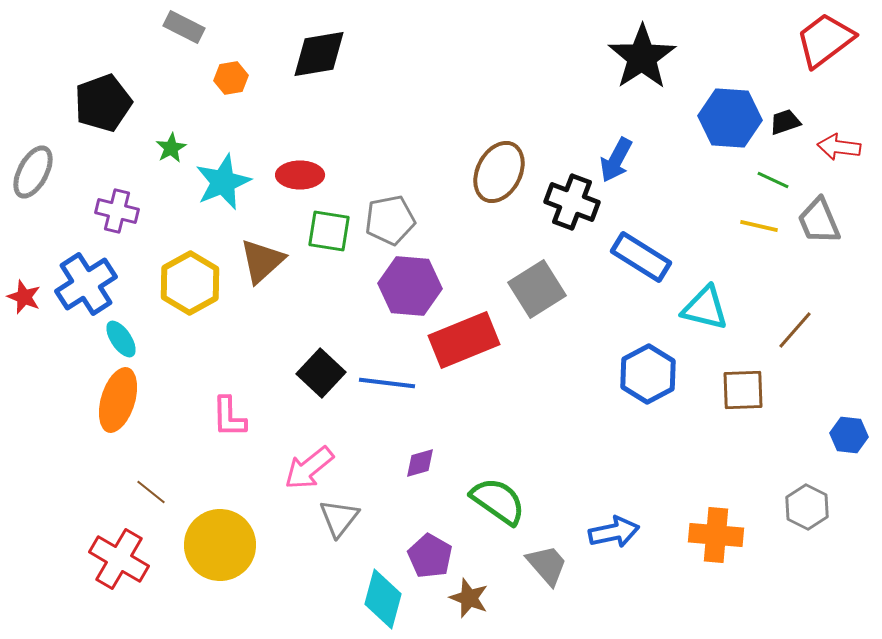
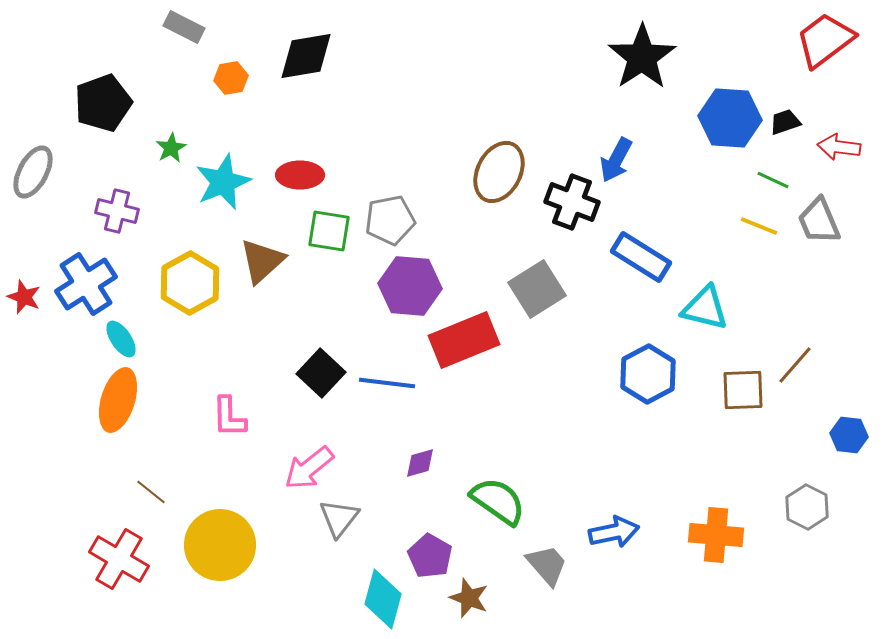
black diamond at (319, 54): moved 13 px left, 2 px down
yellow line at (759, 226): rotated 9 degrees clockwise
brown line at (795, 330): moved 35 px down
